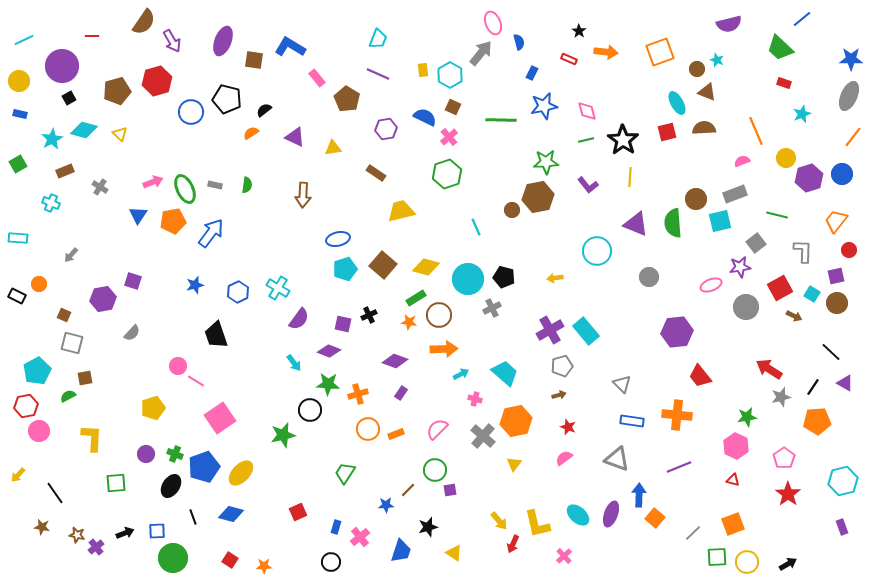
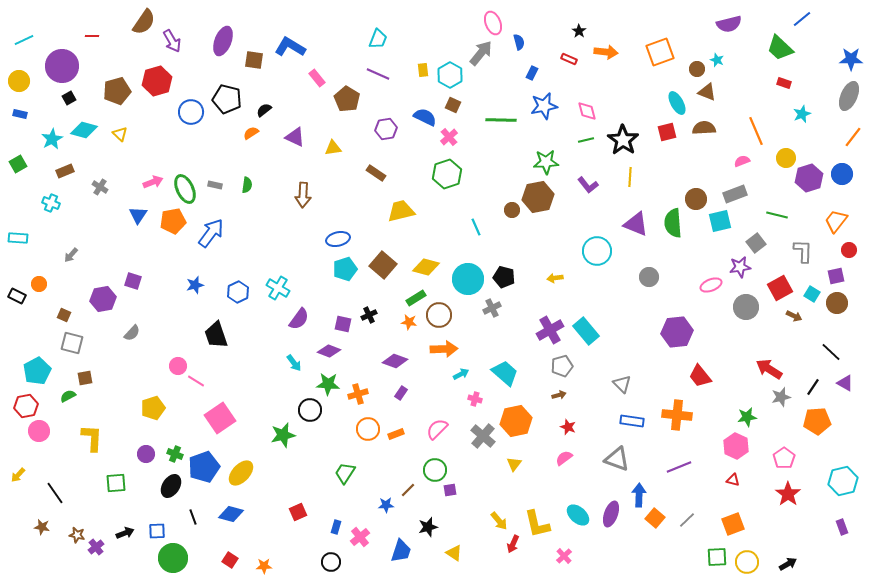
brown square at (453, 107): moved 2 px up
gray line at (693, 533): moved 6 px left, 13 px up
